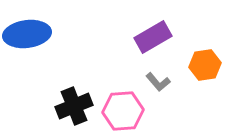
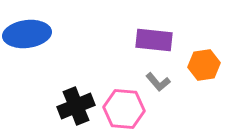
purple rectangle: moved 1 px right, 3 px down; rotated 36 degrees clockwise
orange hexagon: moved 1 px left
black cross: moved 2 px right
pink hexagon: moved 1 px right, 2 px up; rotated 9 degrees clockwise
